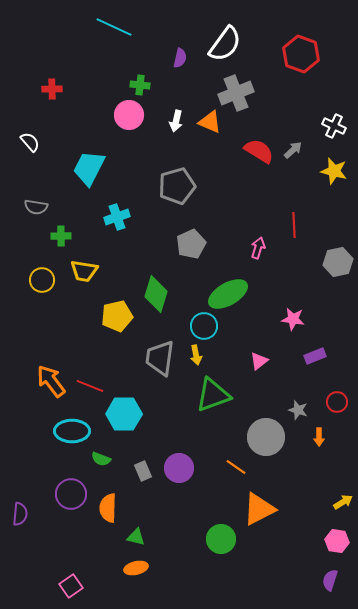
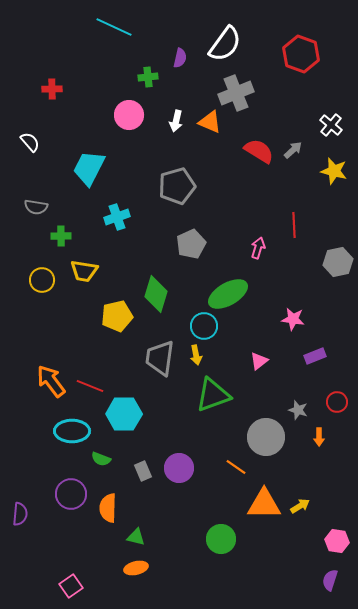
green cross at (140, 85): moved 8 px right, 8 px up; rotated 12 degrees counterclockwise
white cross at (334, 126): moved 3 px left, 1 px up; rotated 15 degrees clockwise
yellow arrow at (343, 502): moved 43 px left, 4 px down
orange triangle at (259, 509): moved 5 px right, 5 px up; rotated 27 degrees clockwise
